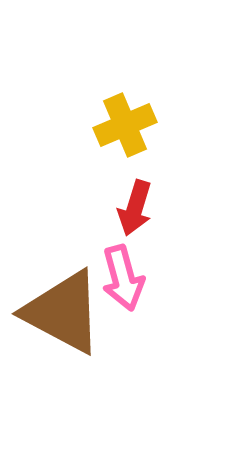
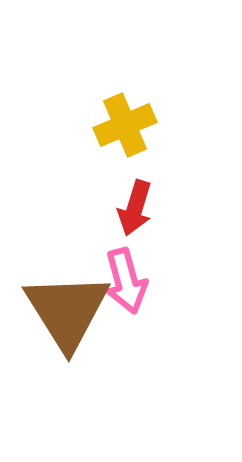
pink arrow: moved 3 px right, 3 px down
brown triangle: moved 4 px right, 1 px up; rotated 30 degrees clockwise
